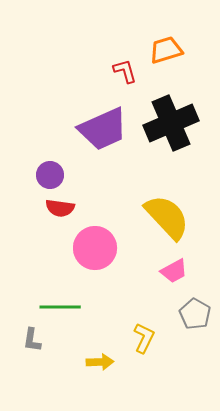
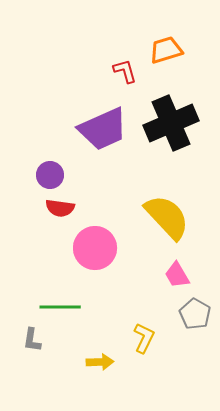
pink trapezoid: moved 3 px right, 4 px down; rotated 88 degrees clockwise
